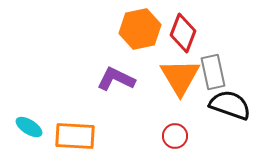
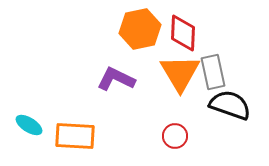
red diamond: rotated 18 degrees counterclockwise
orange triangle: moved 4 px up
cyan ellipse: moved 2 px up
